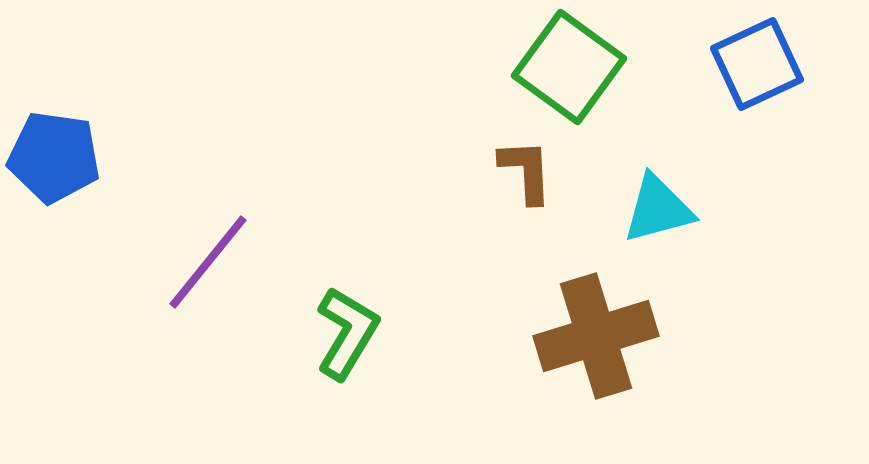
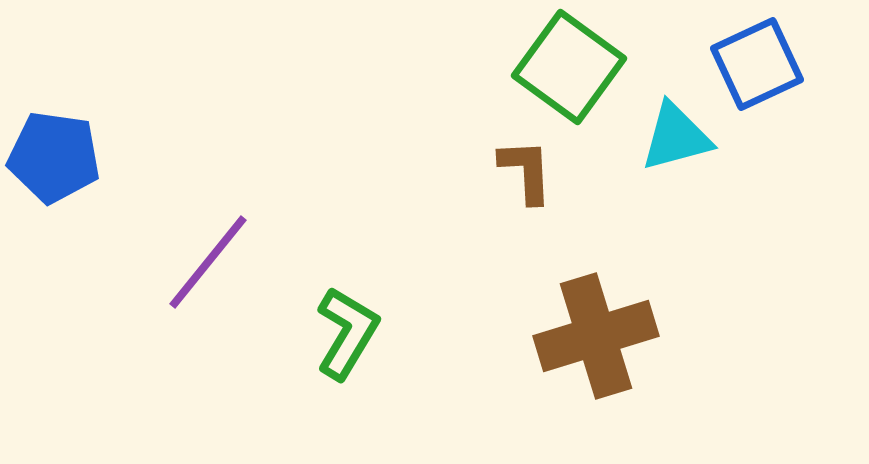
cyan triangle: moved 18 px right, 72 px up
